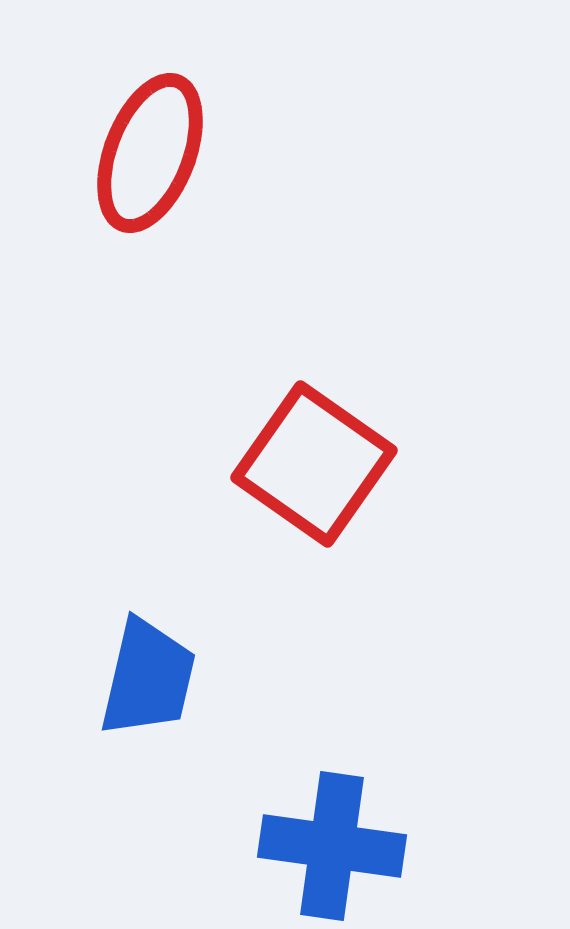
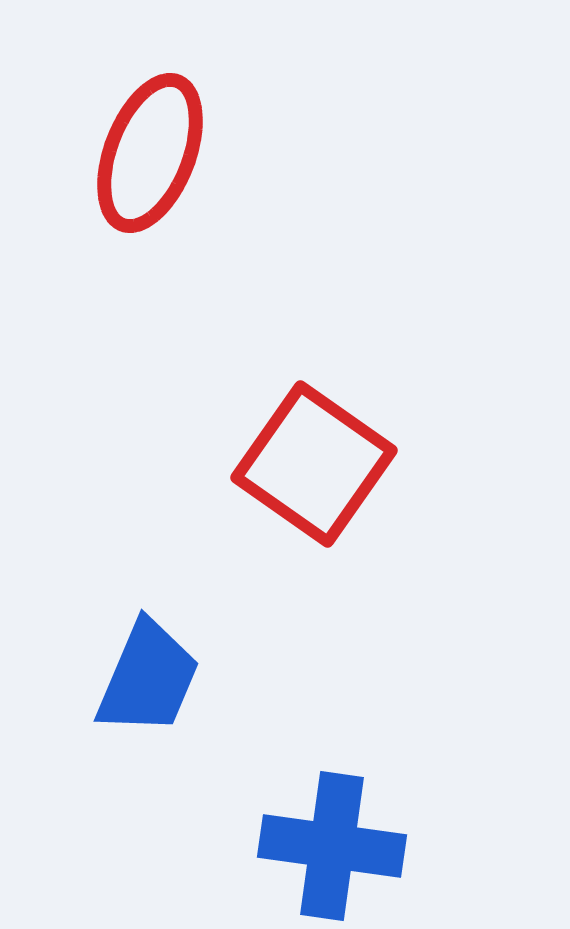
blue trapezoid: rotated 10 degrees clockwise
